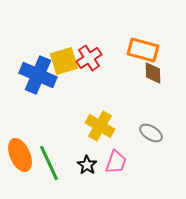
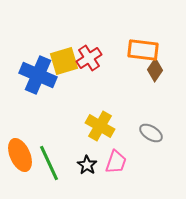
orange rectangle: rotated 8 degrees counterclockwise
brown diamond: moved 2 px right, 3 px up; rotated 35 degrees clockwise
